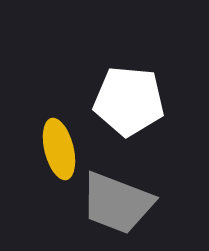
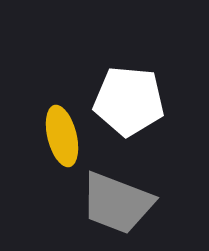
yellow ellipse: moved 3 px right, 13 px up
